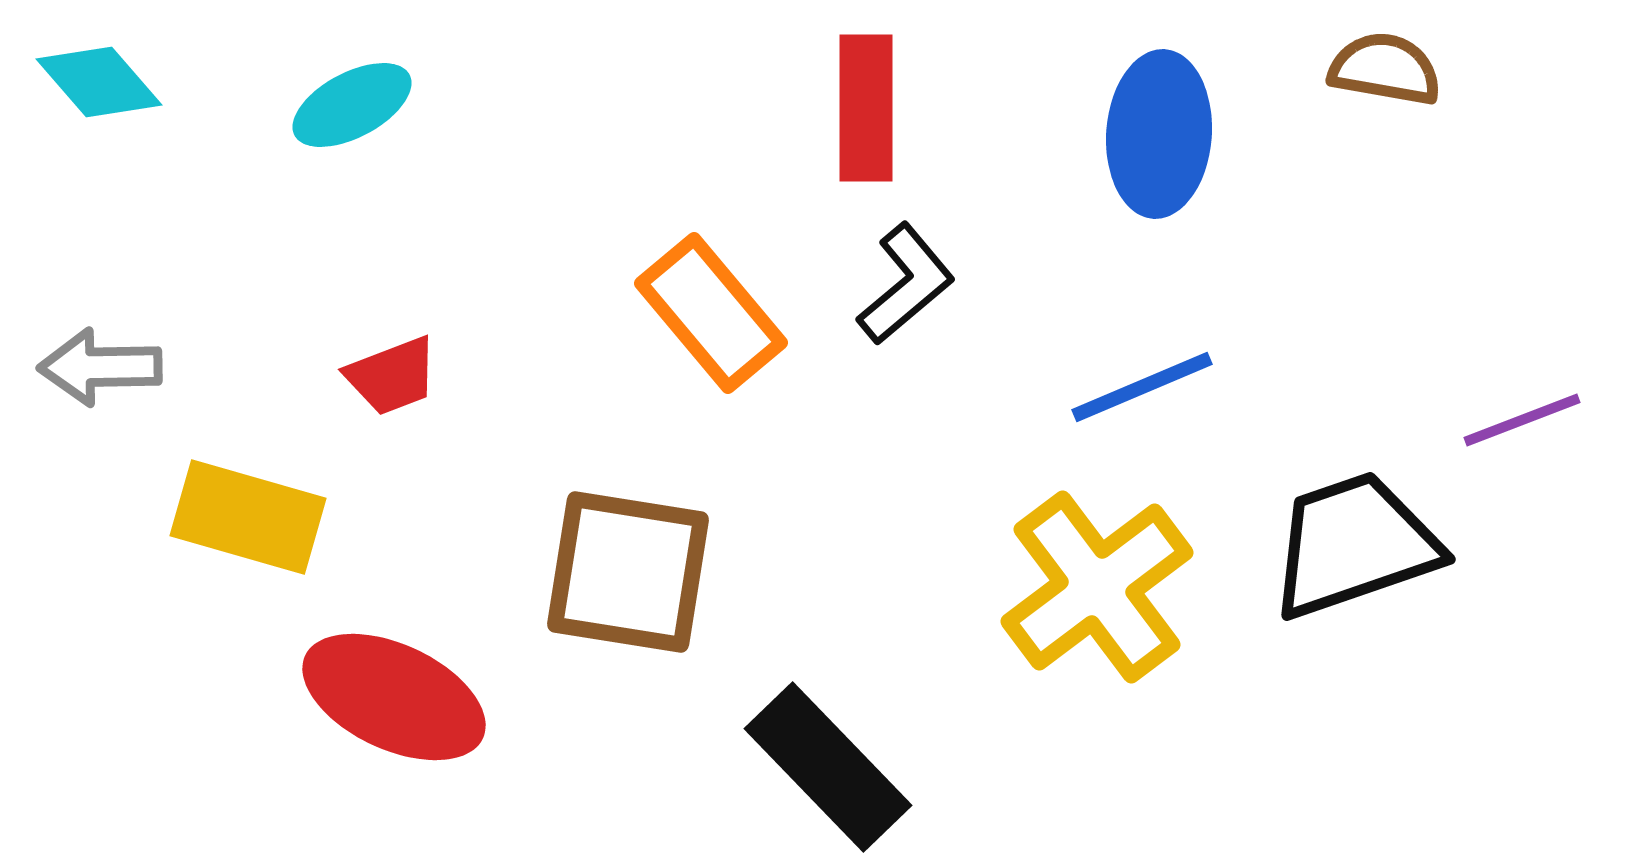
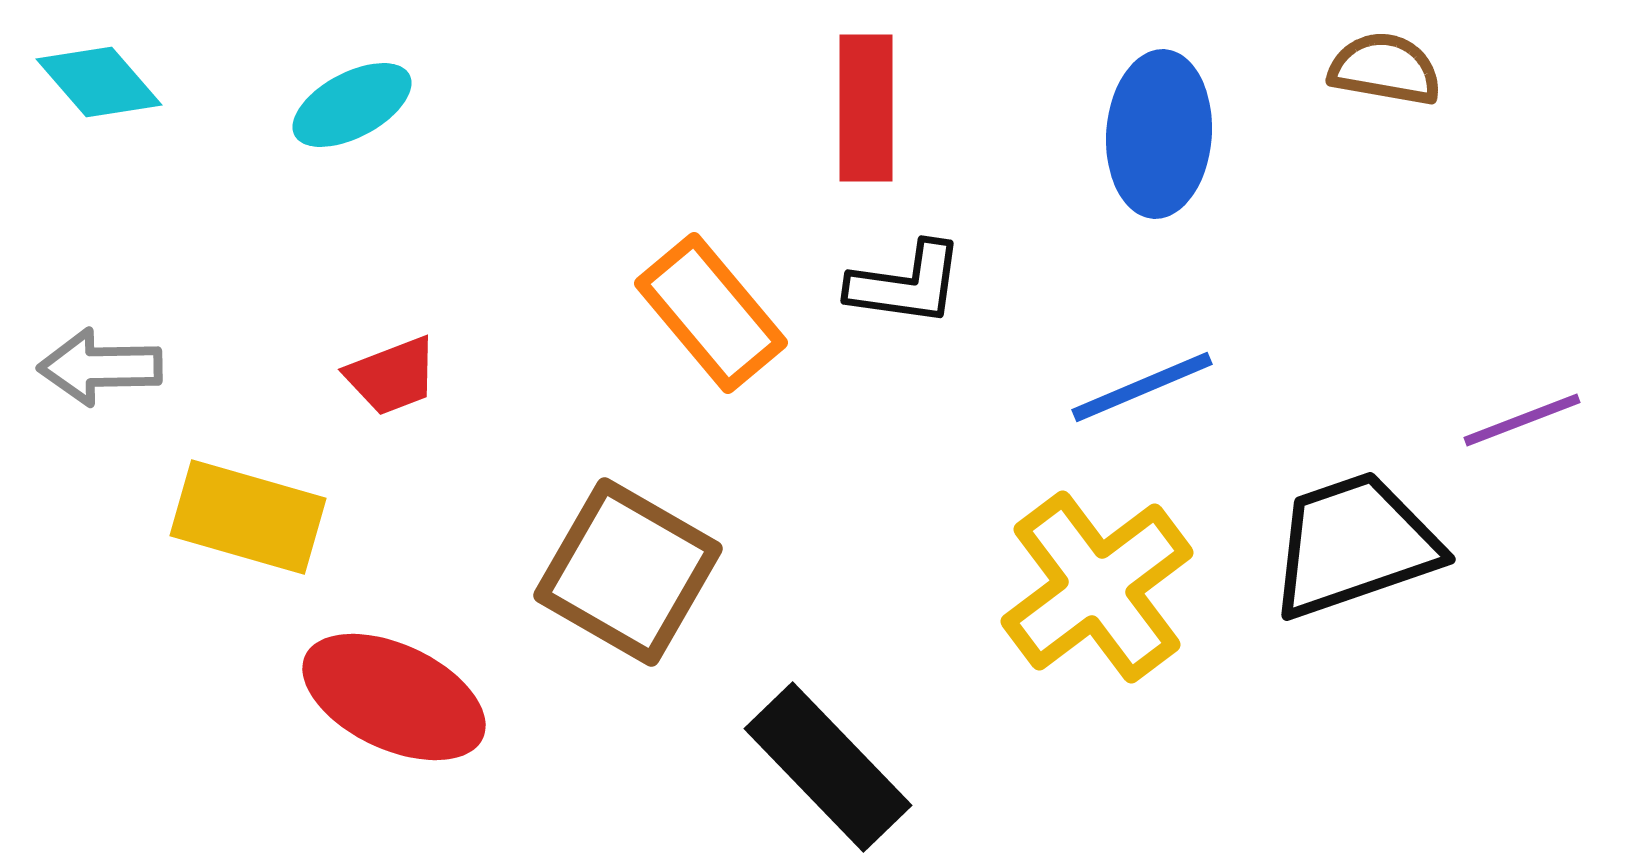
black L-shape: rotated 48 degrees clockwise
brown square: rotated 21 degrees clockwise
